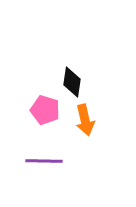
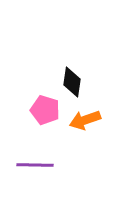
orange arrow: rotated 84 degrees clockwise
purple line: moved 9 px left, 4 px down
